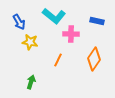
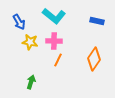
pink cross: moved 17 px left, 7 px down
